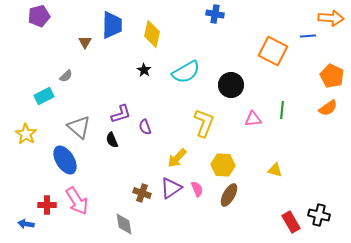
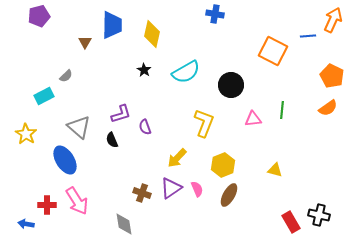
orange arrow: moved 2 px right, 2 px down; rotated 70 degrees counterclockwise
yellow hexagon: rotated 25 degrees counterclockwise
